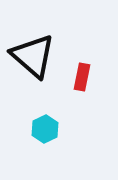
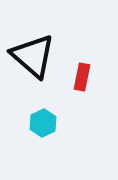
cyan hexagon: moved 2 px left, 6 px up
